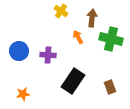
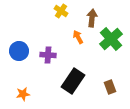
green cross: rotated 35 degrees clockwise
